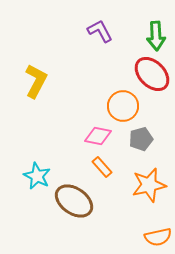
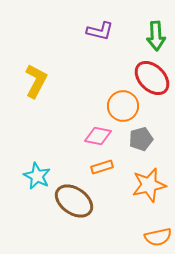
purple L-shape: rotated 132 degrees clockwise
red ellipse: moved 4 px down
orange rectangle: rotated 65 degrees counterclockwise
